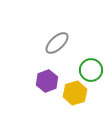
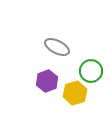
gray ellipse: moved 4 px down; rotated 70 degrees clockwise
green circle: moved 1 px down
